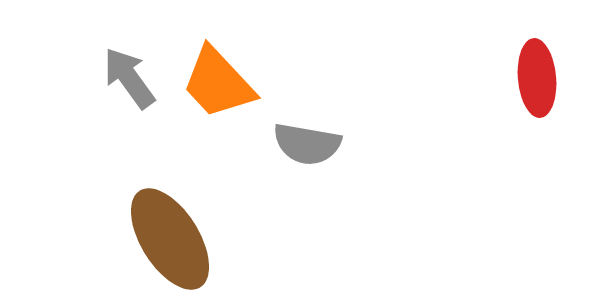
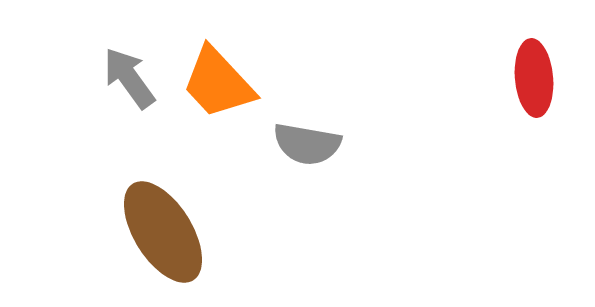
red ellipse: moved 3 px left
brown ellipse: moved 7 px left, 7 px up
